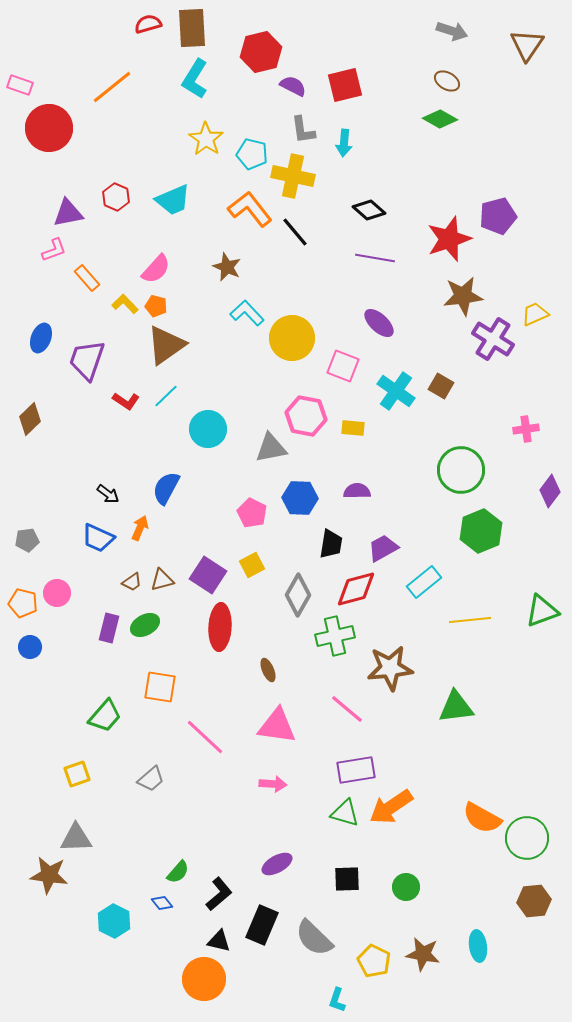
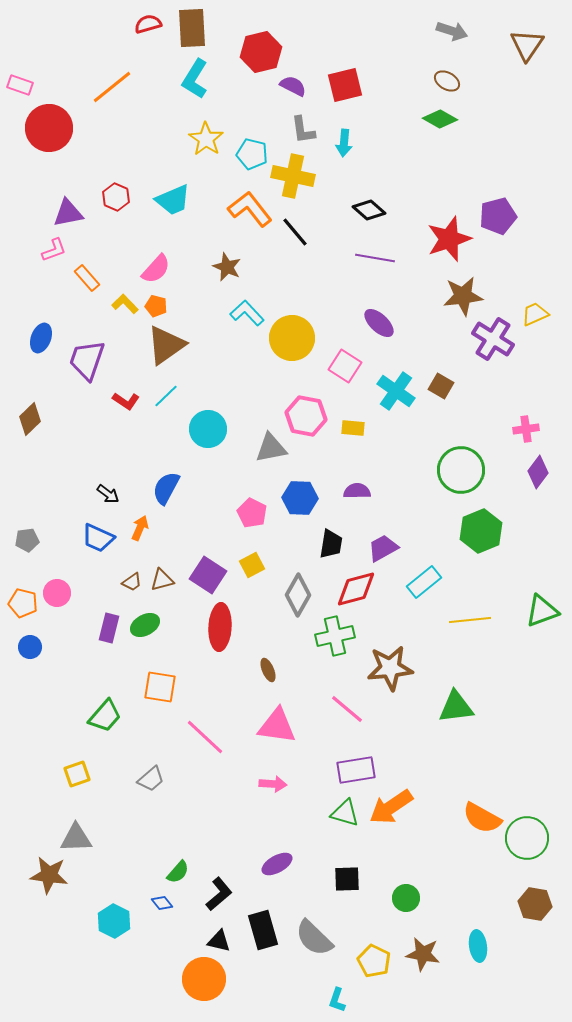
pink square at (343, 366): moved 2 px right; rotated 12 degrees clockwise
purple diamond at (550, 491): moved 12 px left, 19 px up
green circle at (406, 887): moved 11 px down
brown hexagon at (534, 901): moved 1 px right, 3 px down; rotated 16 degrees clockwise
black rectangle at (262, 925): moved 1 px right, 5 px down; rotated 39 degrees counterclockwise
